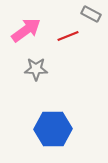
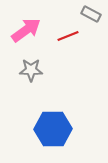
gray star: moved 5 px left, 1 px down
